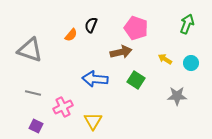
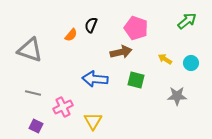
green arrow: moved 3 px up; rotated 30 degrees clockwise
green square: rotated 18 degrees counterclockwise
